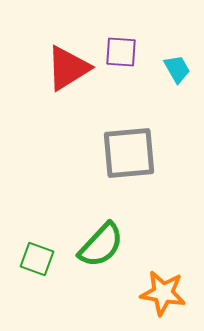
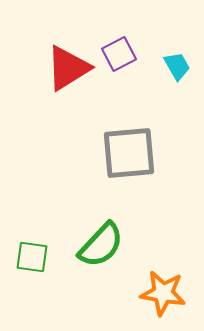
purple square: moved 2 px left, 2 px down; rotated 32 degrees counterclockwise
cyan trapezoid: moved 3 px up
green square: moved 5 px left, 2 px up; rotated 12 degrees counterclockwise
